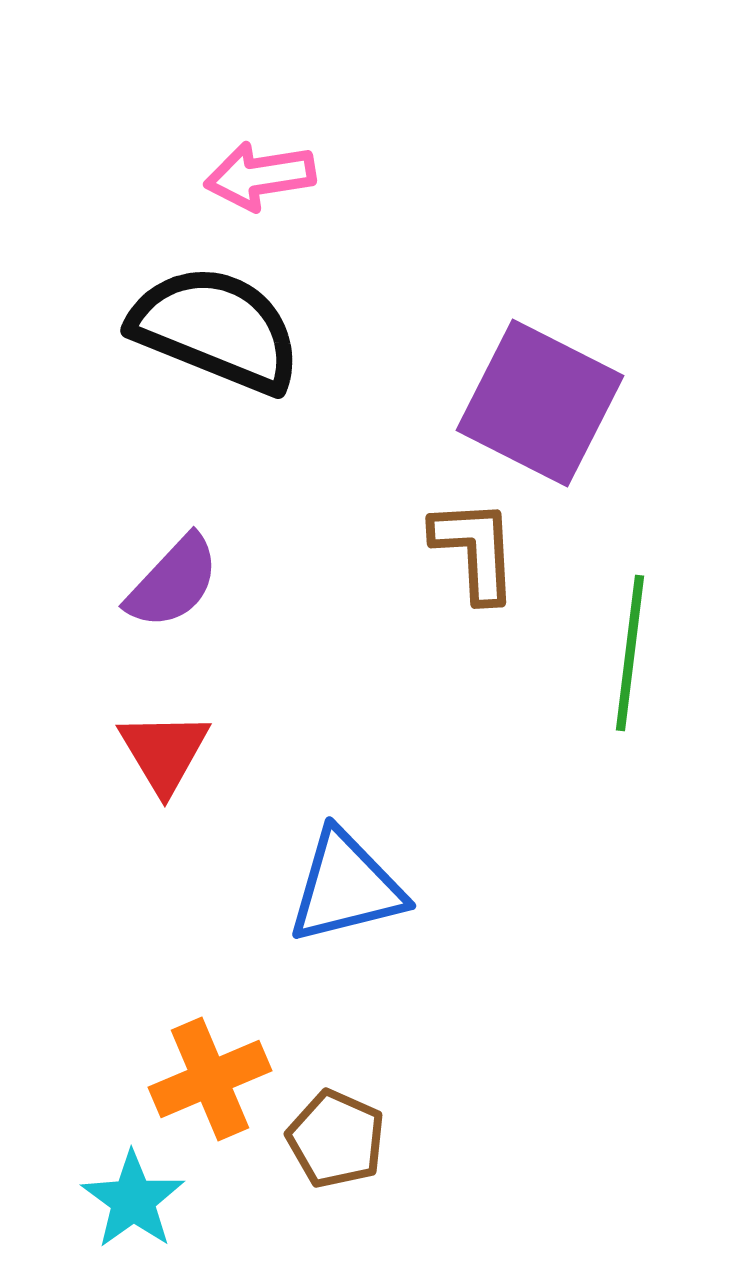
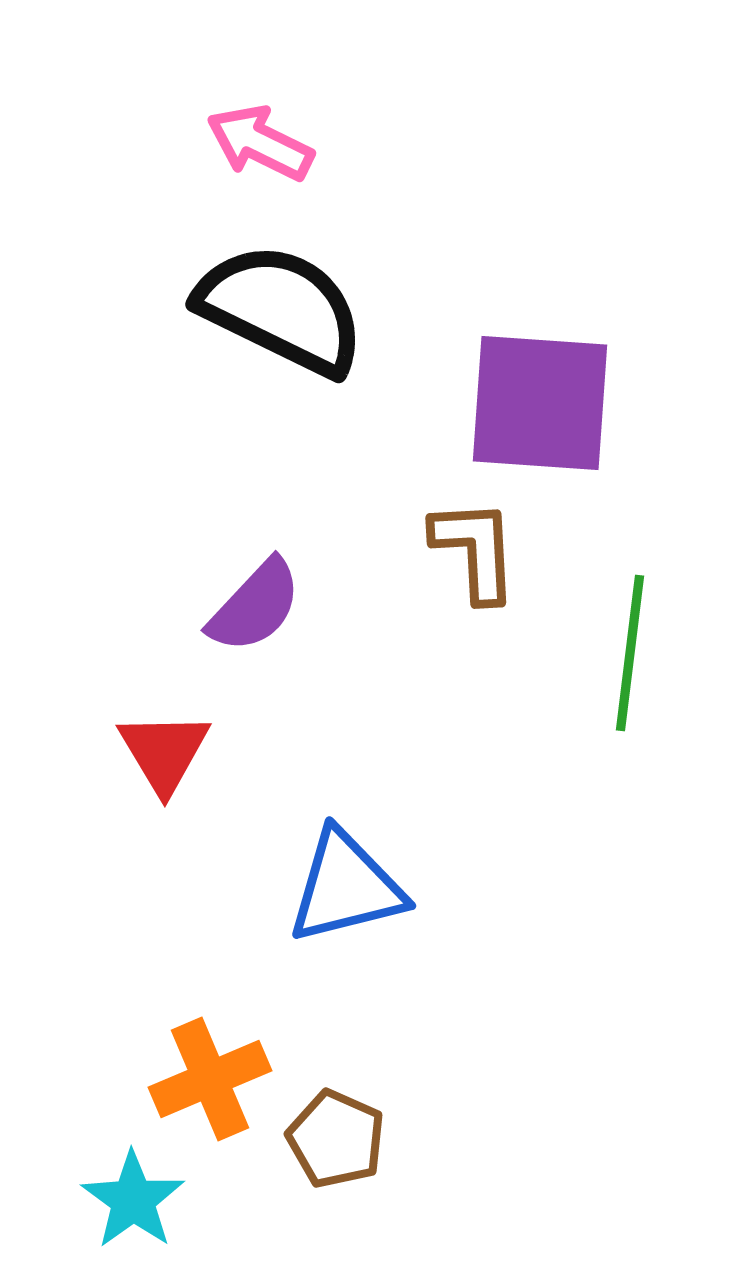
pink arrow: moved 33 px up; rotated 35 degrees clockwise
black semicircle: moved 65 px right, 20 px up; rotated 4 degrees clockwise
purple square: rotated 23 degrees counterclockwise
purple semicircle: moved 82 px right, 24 px down
